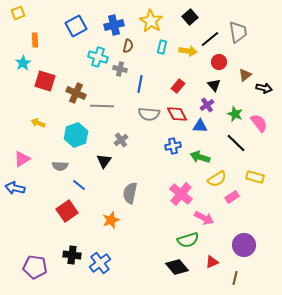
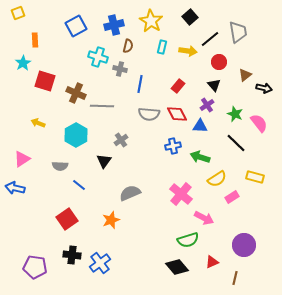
cyan hexagon at (76, 135): rotated 10 degrees counterclockwise
gray semicircle at (130, 193): rotated 55 degrees clockwise
red square at (67, 211): moved 8 px down
